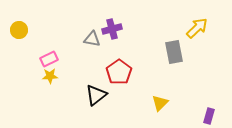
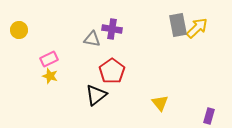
purple cross: rotated 24 degrees clockwise
gray rectangle: moved 4 px right, 27 px up
red pentagon: moved 7 px left, 1 px up
yellow star: rotated 21 degrees clockwise
yellow triangle: rotated 24 degrees counterclockwise
